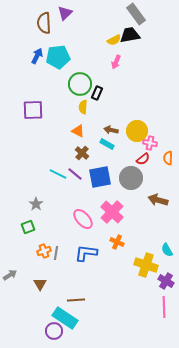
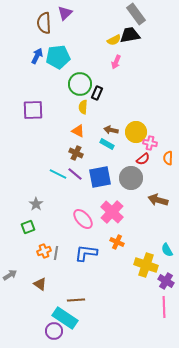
yellow circle at (137, 131): moved 1 px left, 1 px down
brown cross at (82, 153): moved 6 px left; rotated 16 degrees counterclockwise
brown triangle at (40, 284): rotated 24 degrees counterclockwise
